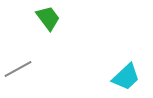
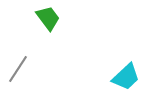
gray line: rotated 28 degrees counterclockwise
